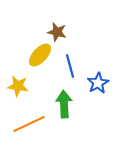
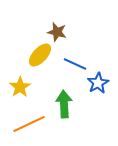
blue line: moved 5 px right, 2 px up; rotated 50 degrees counterclockwise
yellow star: moved 2 px right, 1 px down; rotated 30 degrees clockwise
